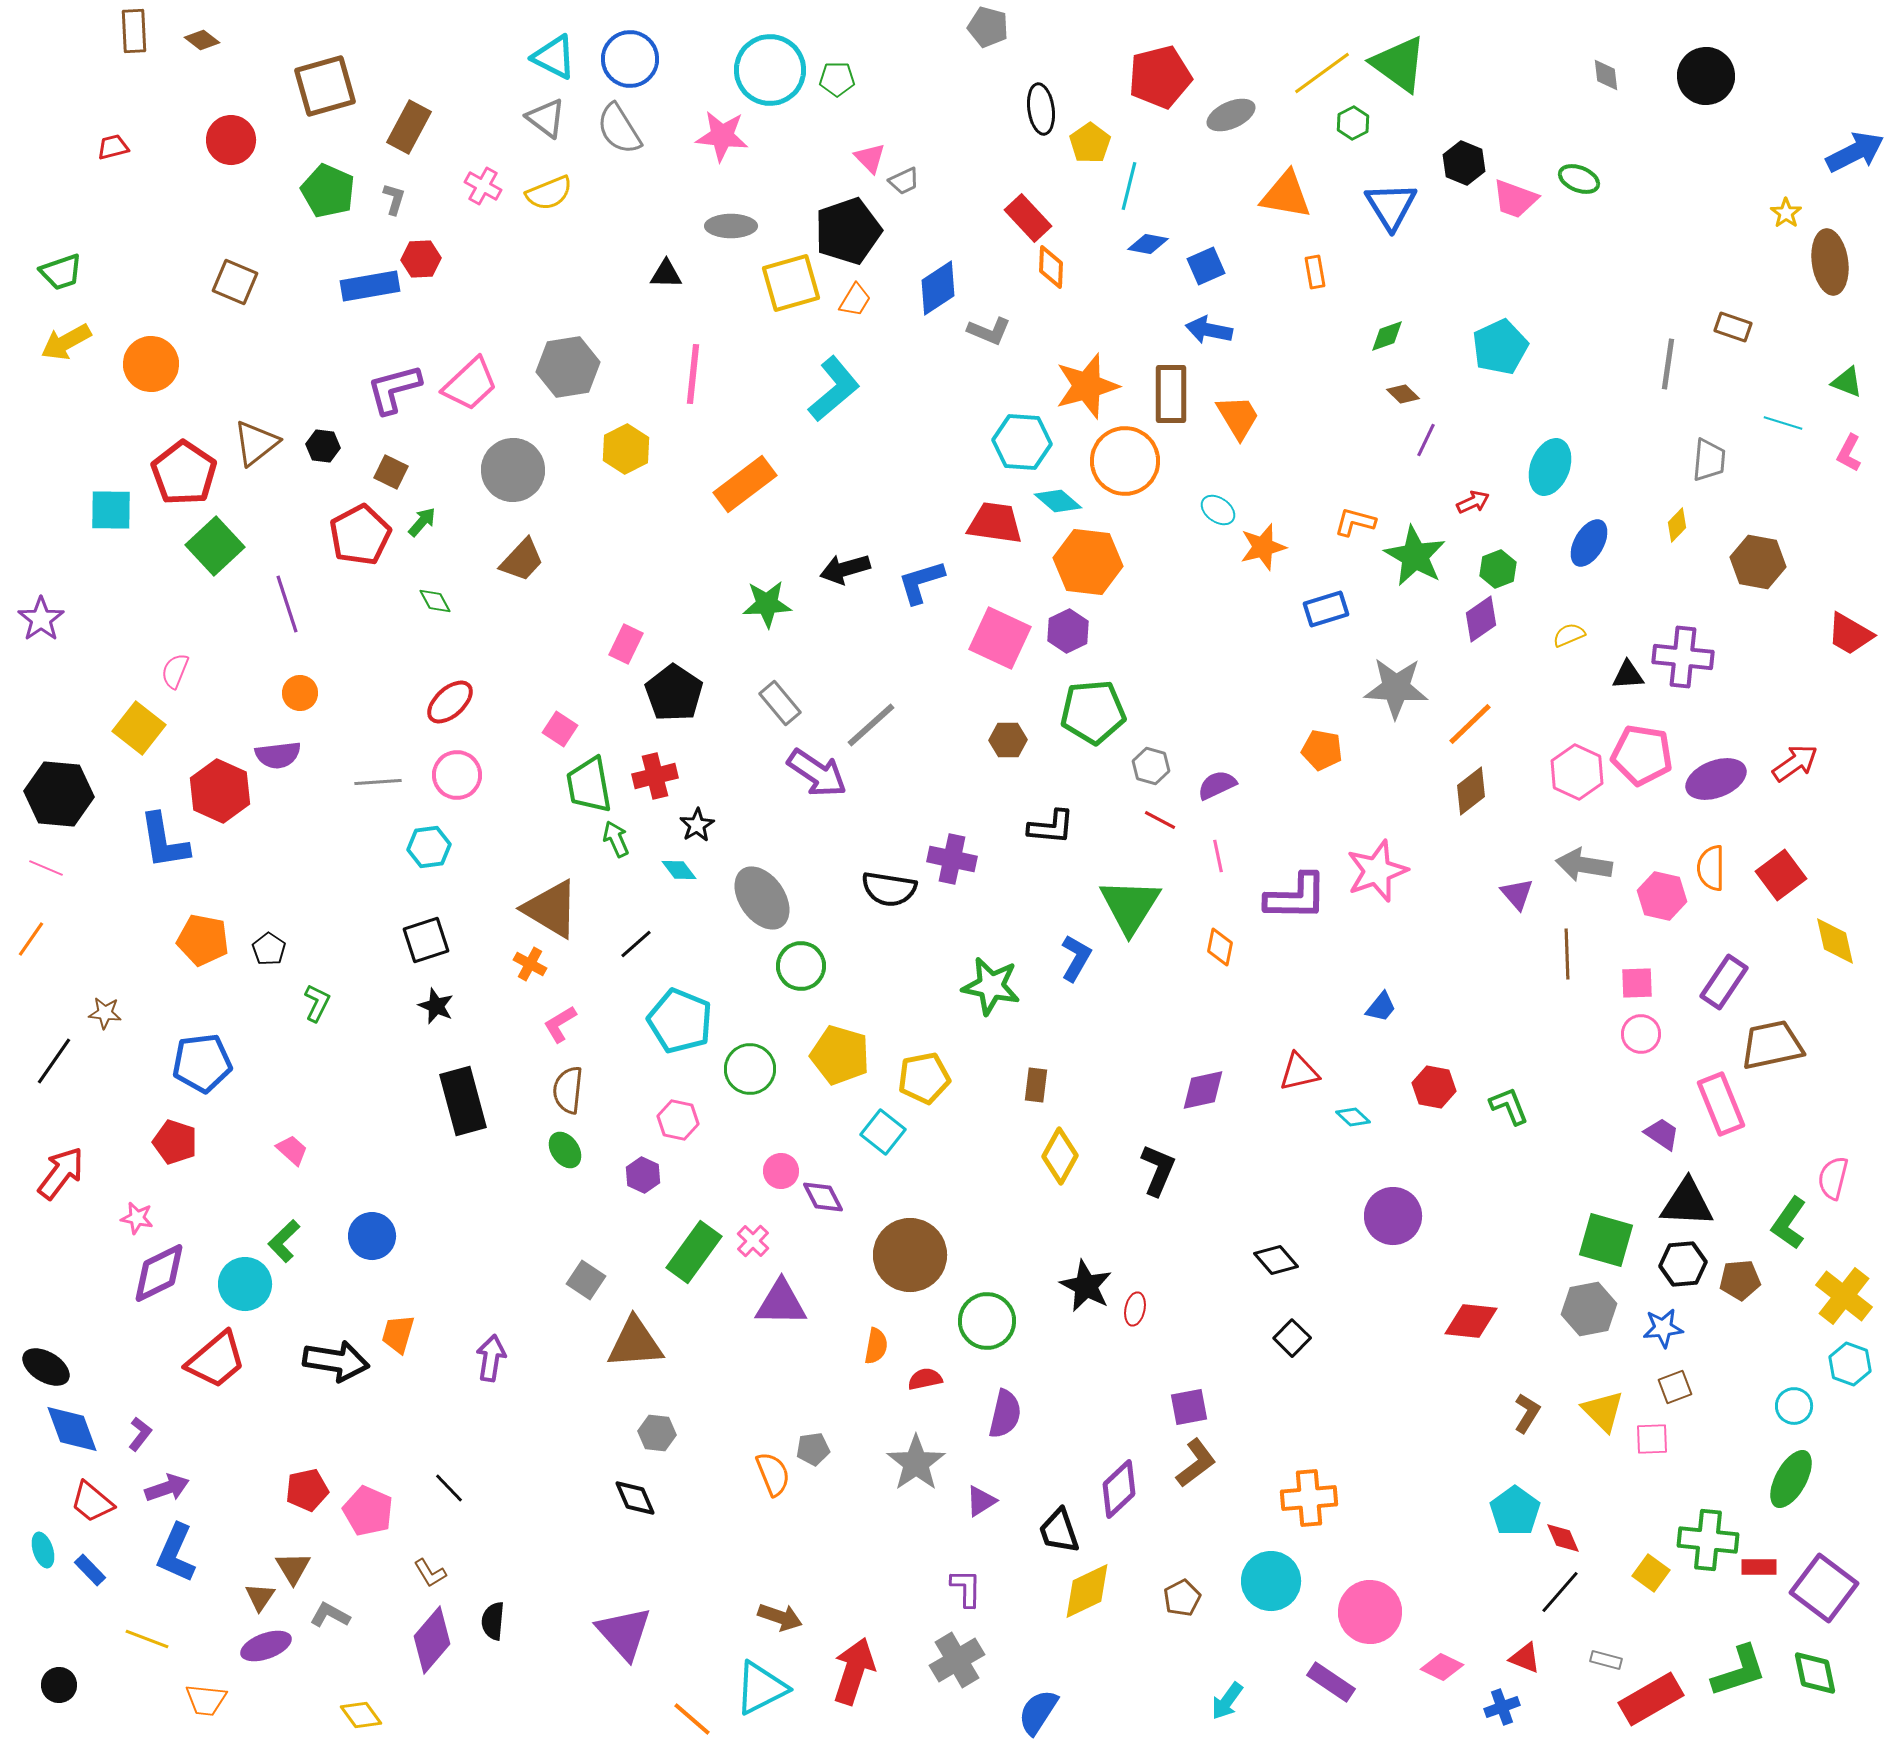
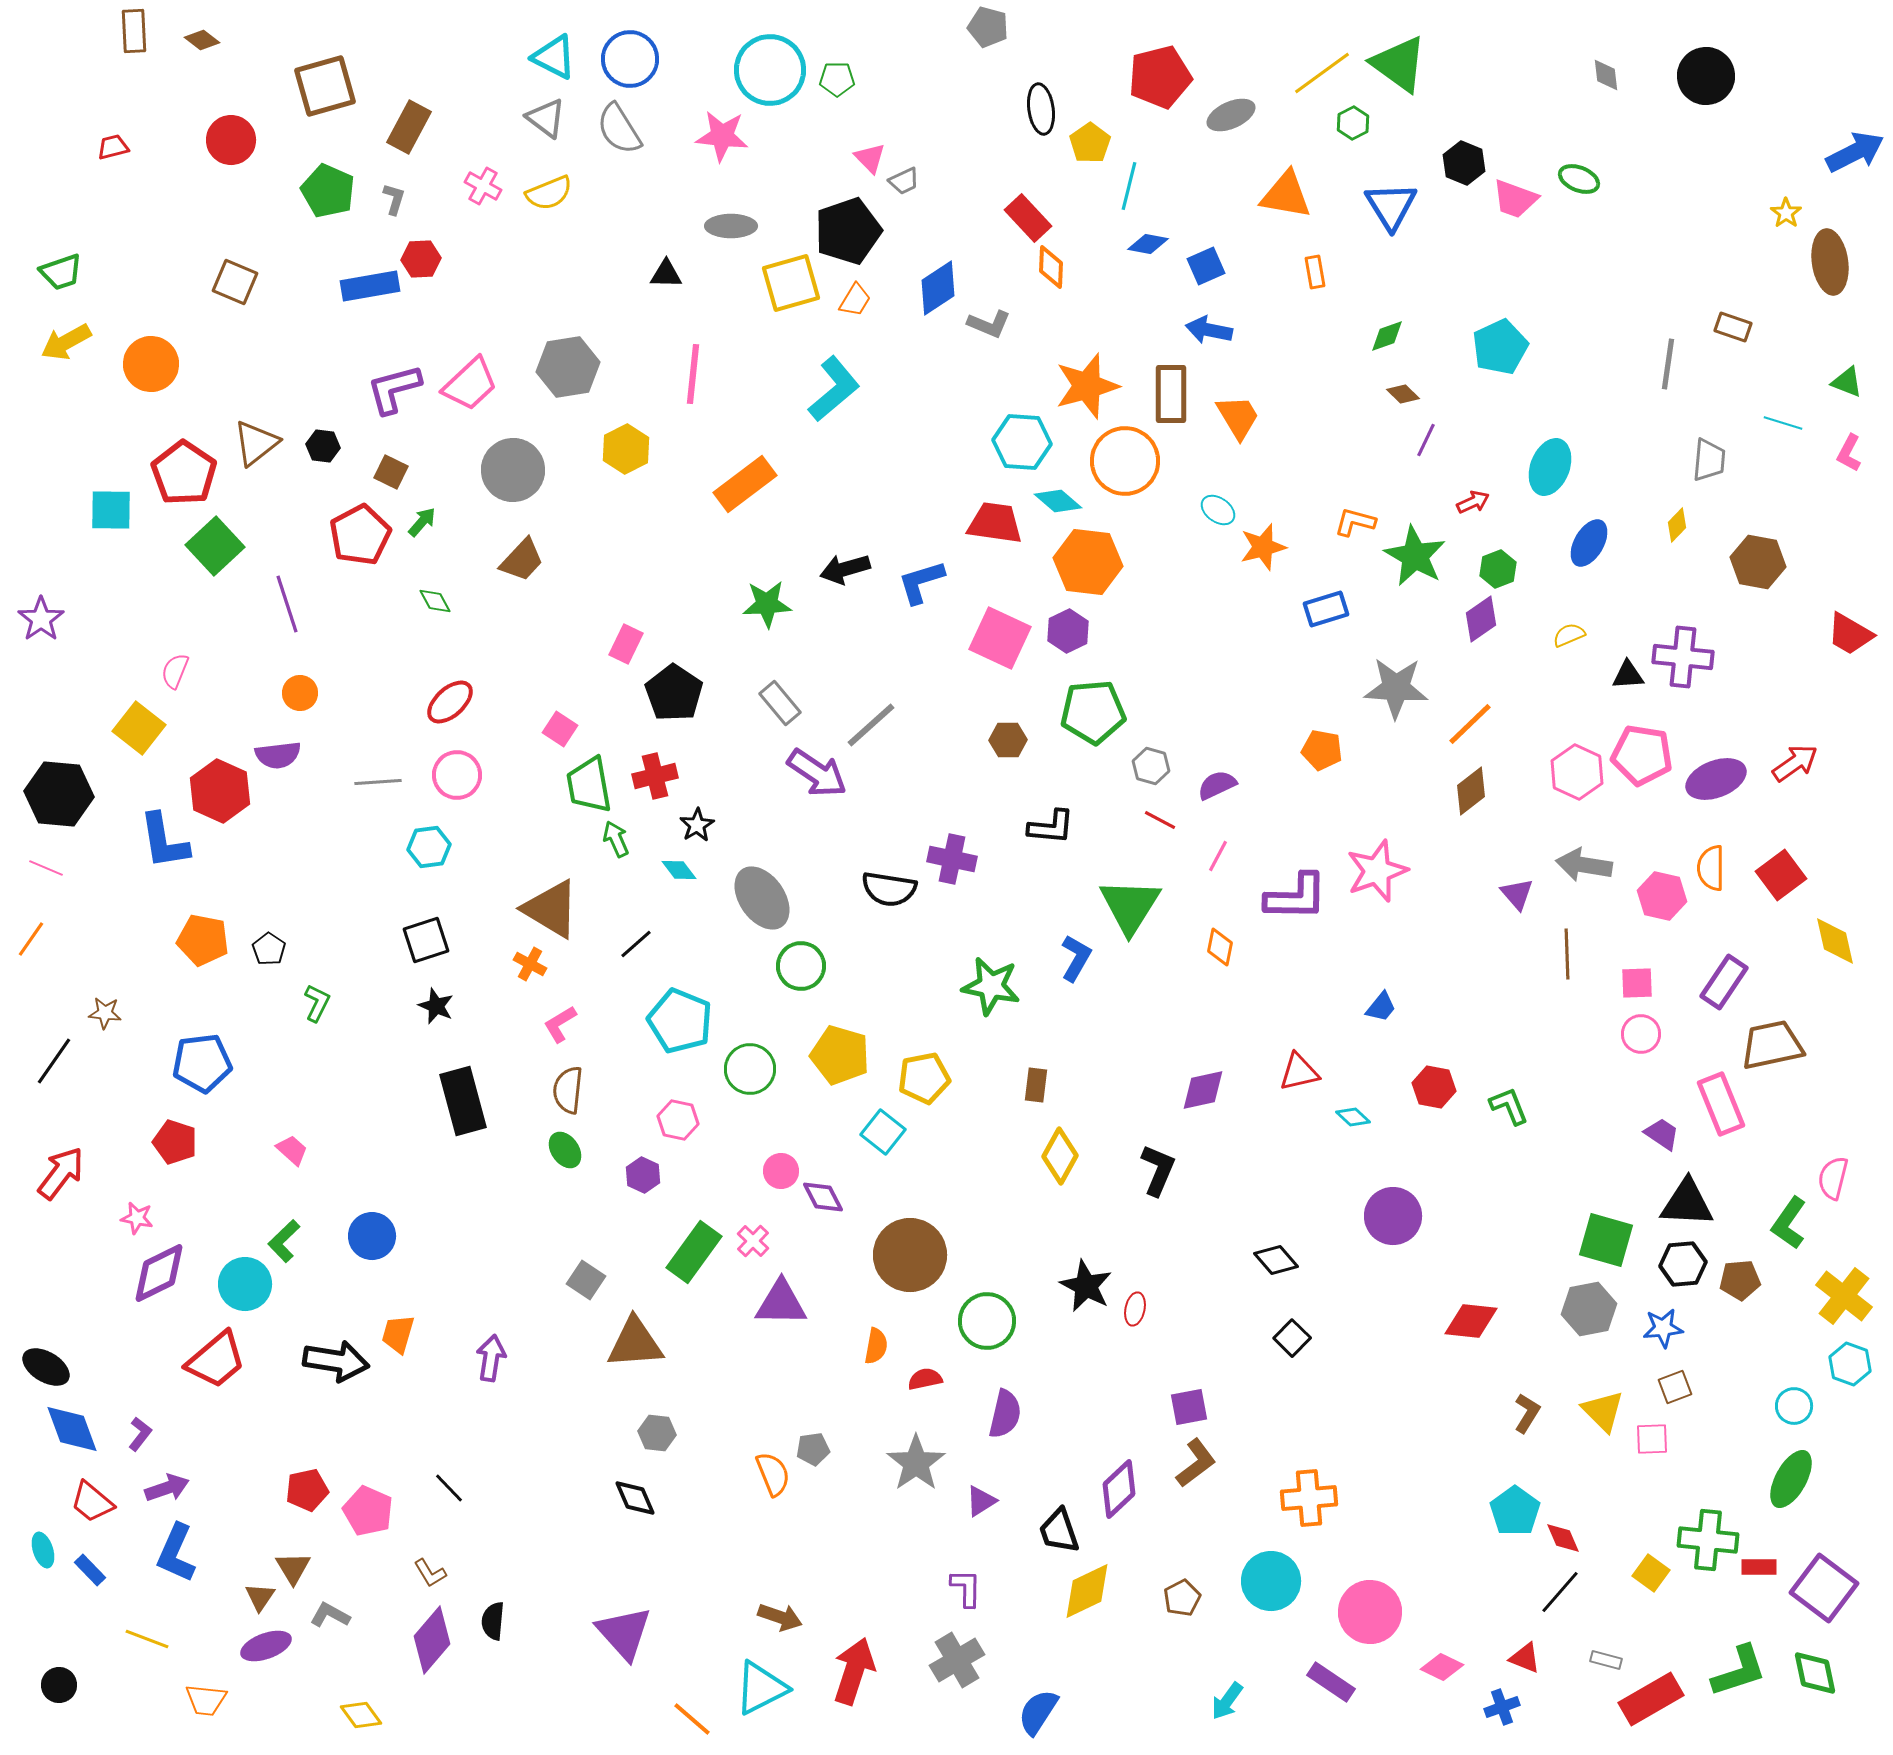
gray L-shape at (989, 331): moved 7 px up
pink line at (1218, 856): rotated 40 degrees clockwise
